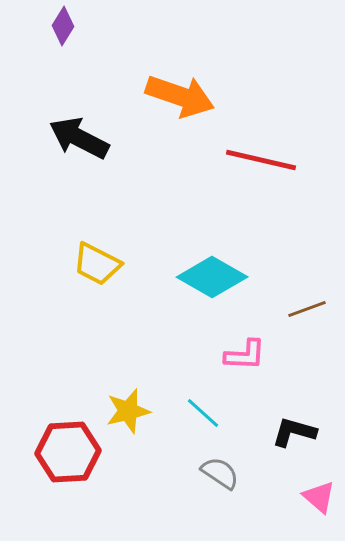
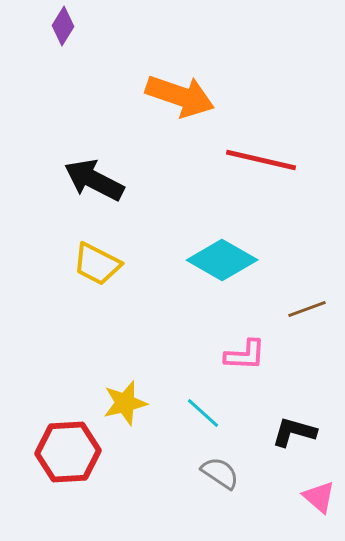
black arrow: moved 15 px right, 42 px down
cyan diamond: moved 10 px right, 17 px up
yellow star: moved 3 px left, 8 px up
